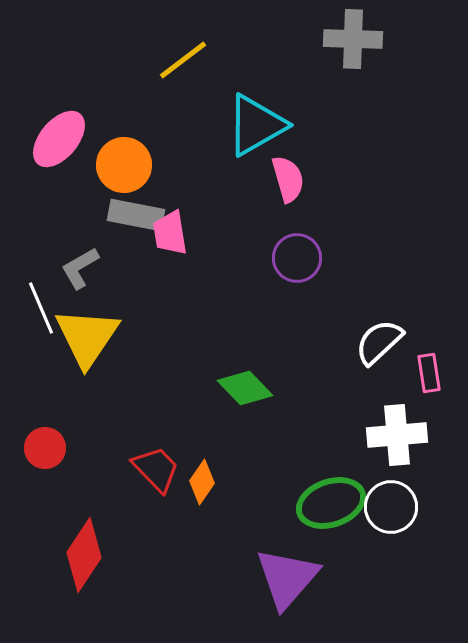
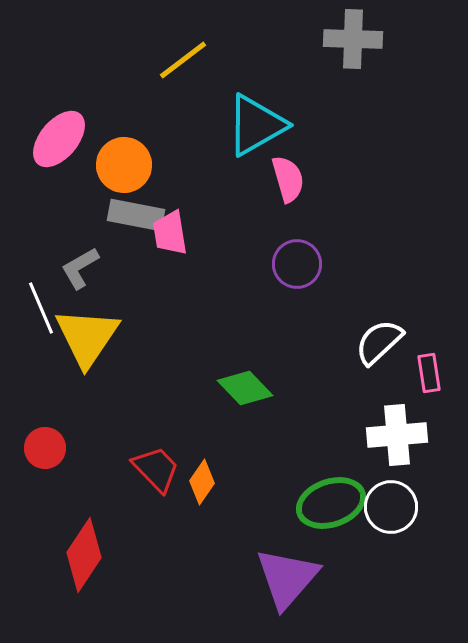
purple circle: moved 6 px down
